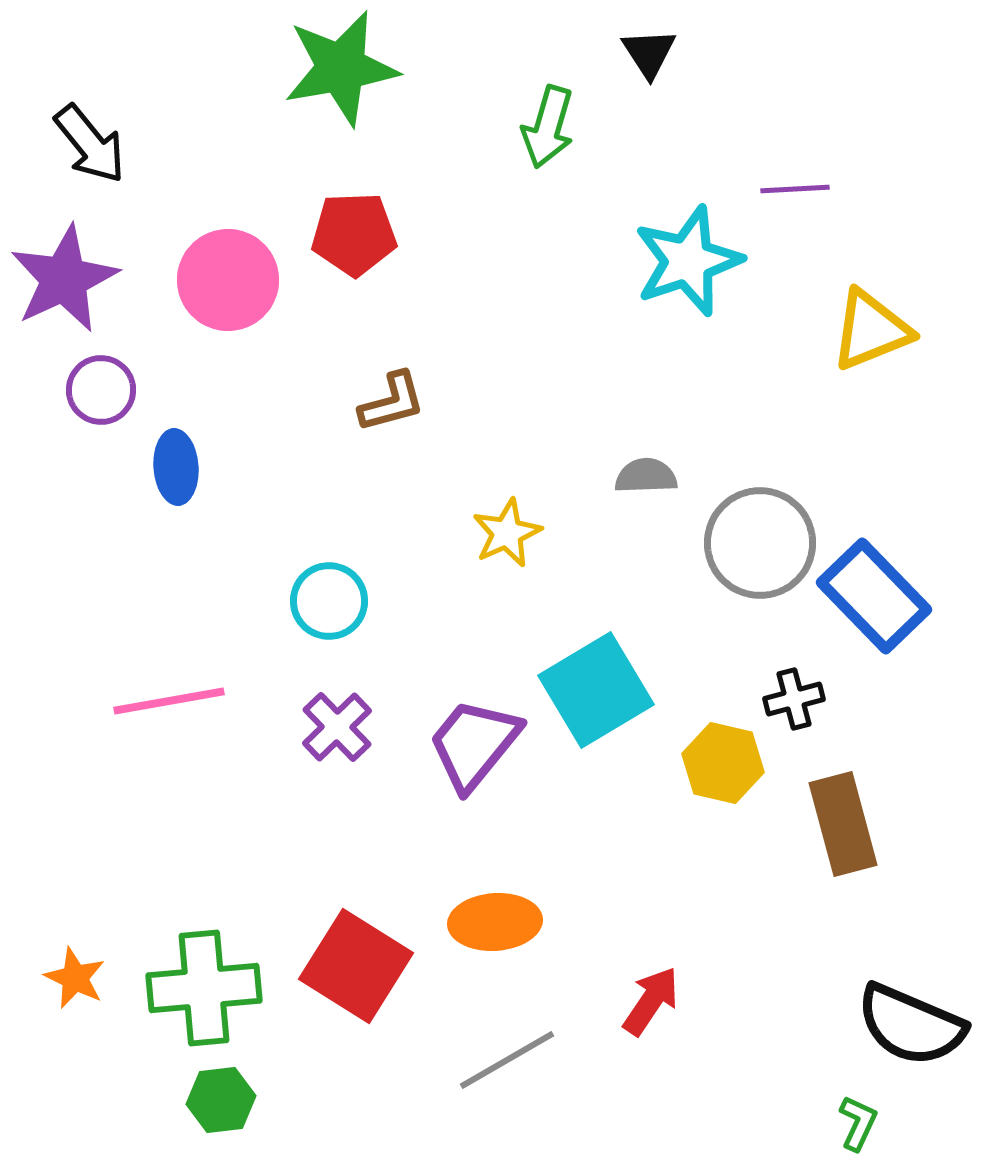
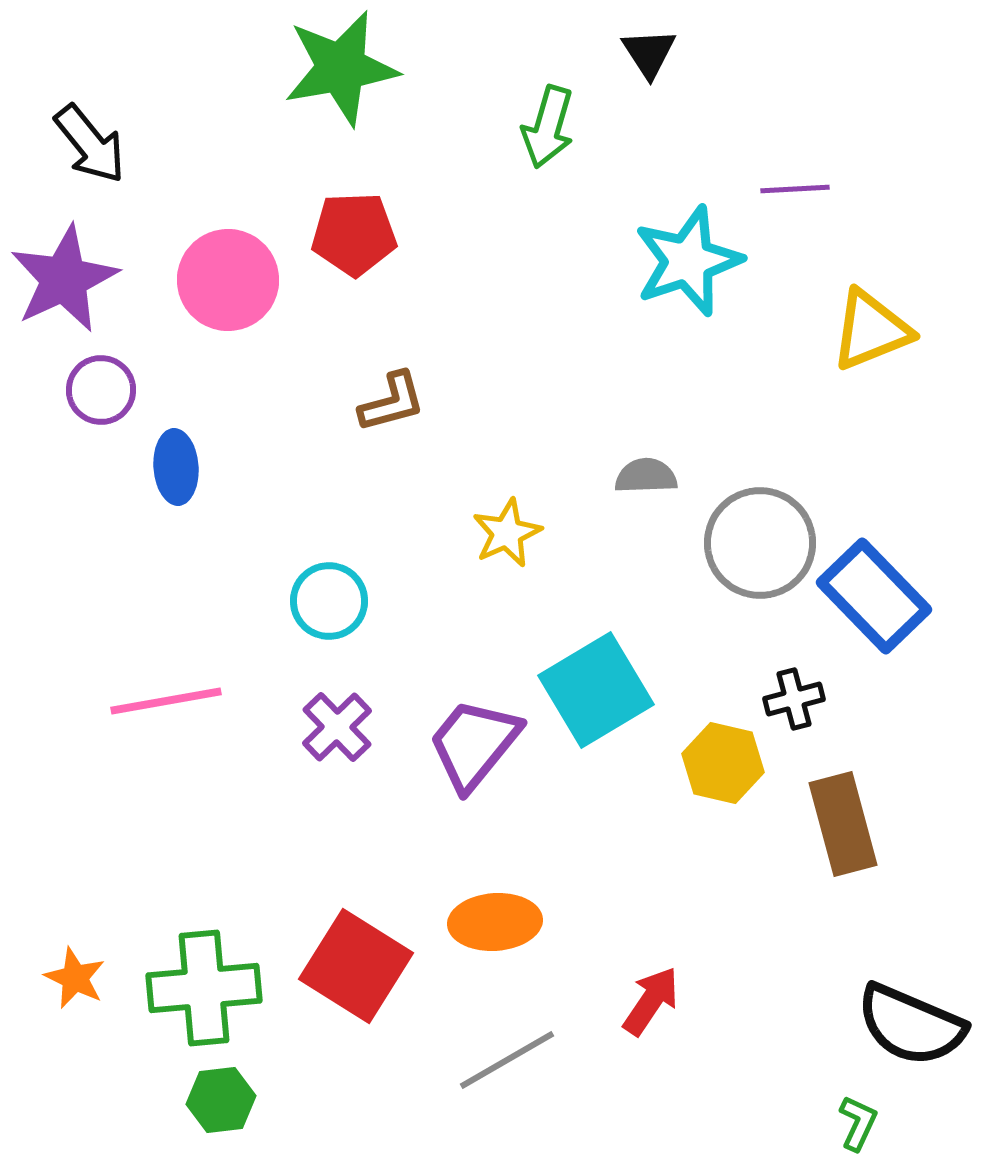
pink line: moved 3 px left
